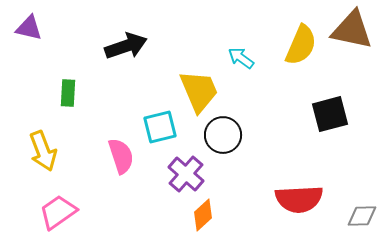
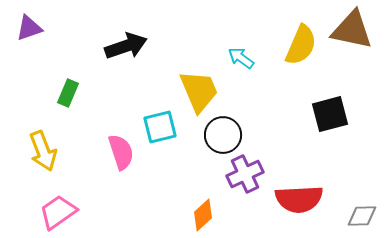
purple triangle: rotated 32 degrees counterclockwise
green rectangle: rotated 20 degrees clockwise
pink semicircle: moved 4 px up
purple cross: moved 59 px right; rotated 24 degrees clockwise
